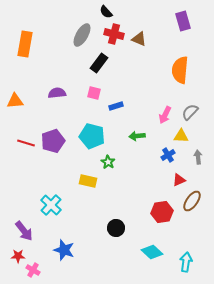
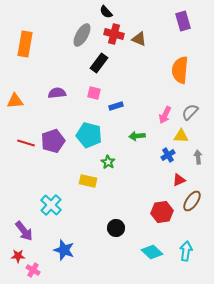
cyan pentagon: moved 3 px left, 1 px up
cyan arrow: moved 11 px up
